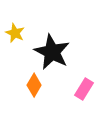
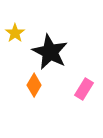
yellow star: rotated 12 degrees clockwise
black star: moved 2 px left
